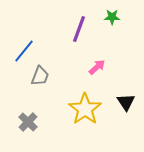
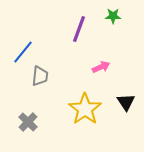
green star: moved 1 px right, 1 px up
blue line: moved 1 px left, 1 px down
pink arrow: moved 4 px right; rotated 18 degrees clockwise
gray trapezoid: rotated 15 degrees counterclockwise
